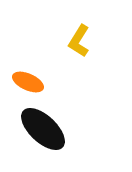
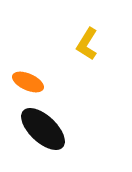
yellow L-shape: moved 8 px right, 3 px down
